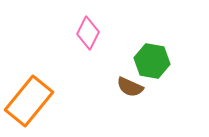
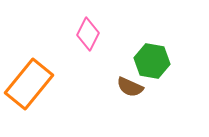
pink diamond: moved 1 px down
orange rectangle: moved 17 px up
